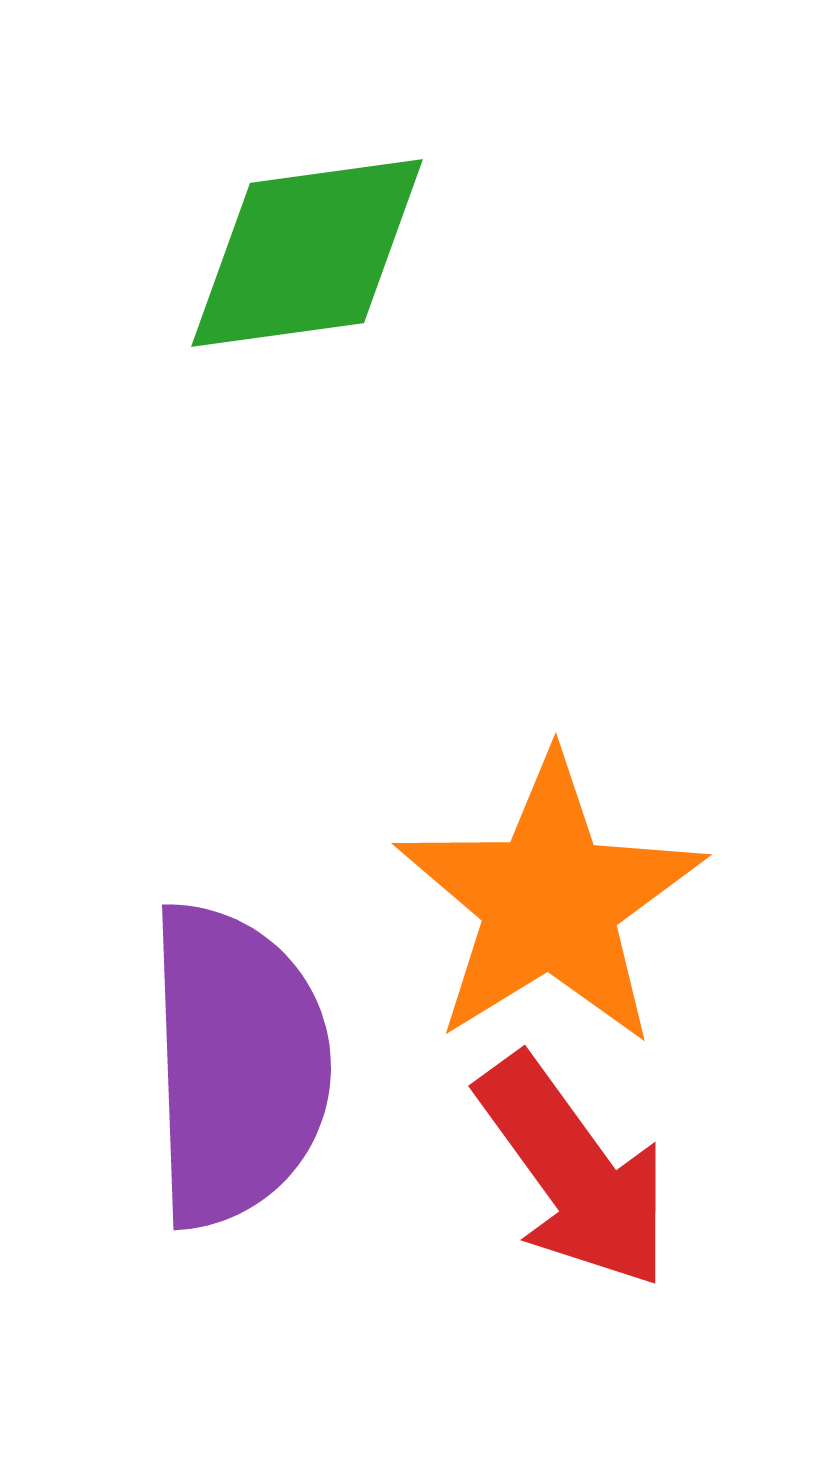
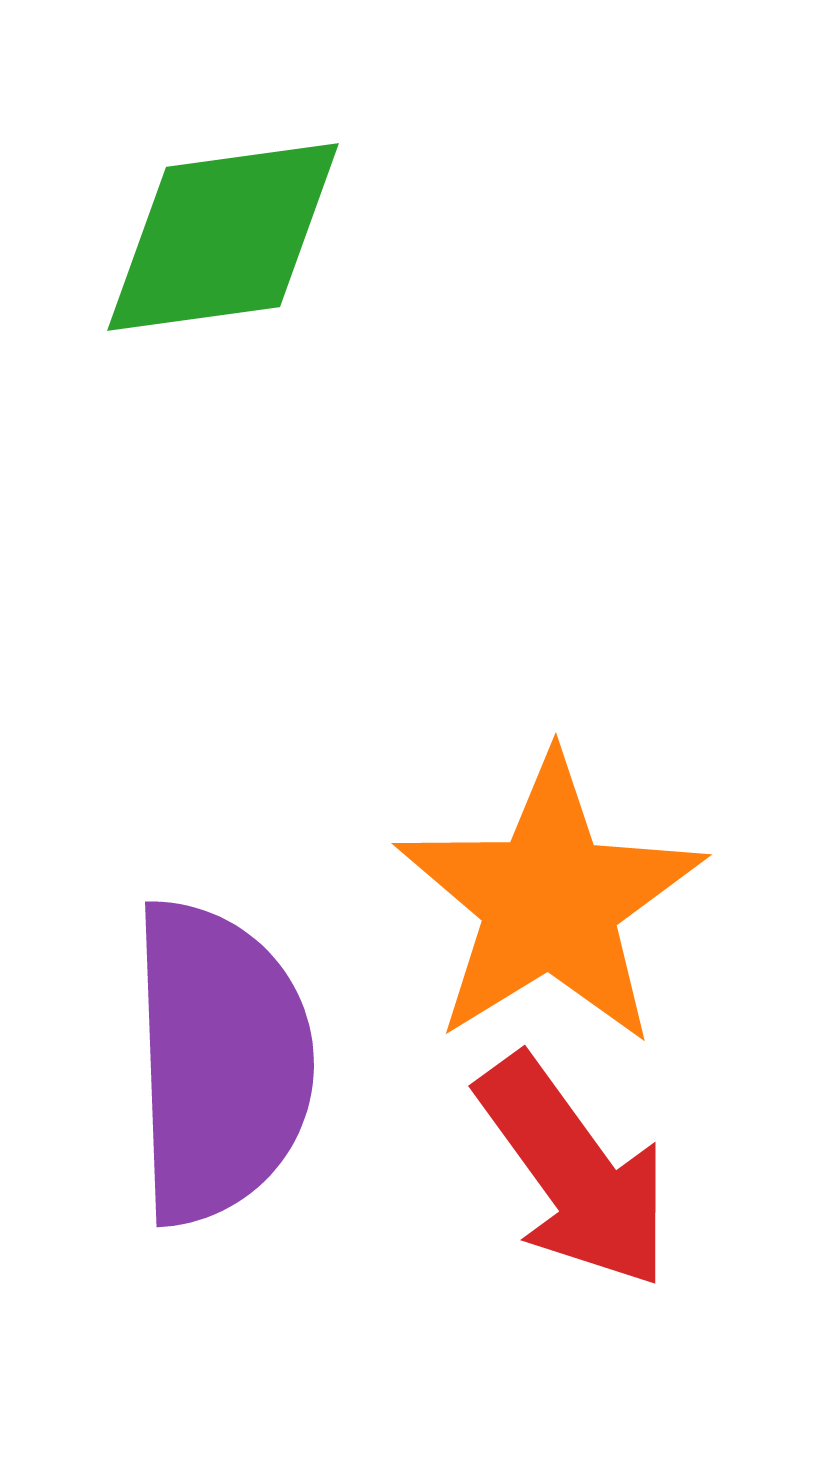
green diamond: moved 84 px left, 16 px up
purple semicircle: moved 17 px left, 3 px up
